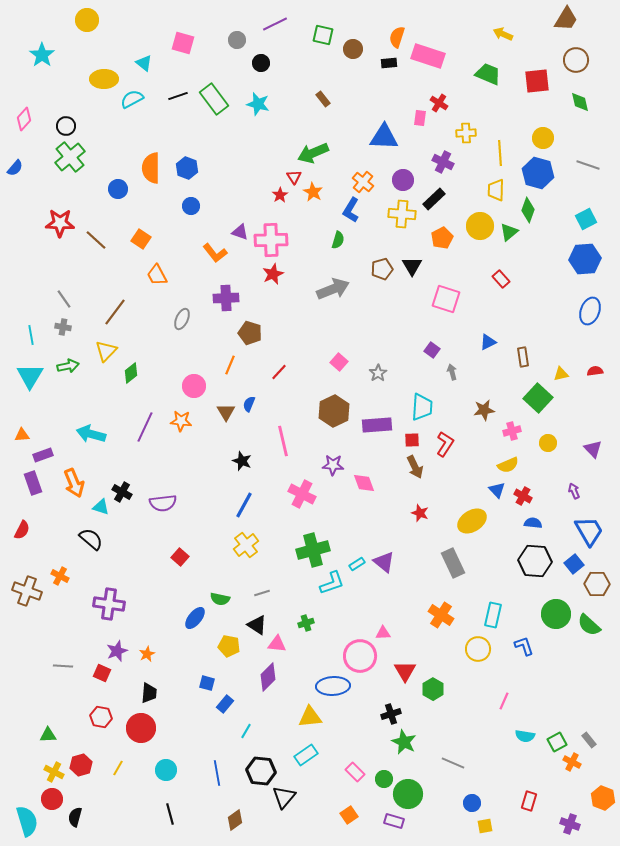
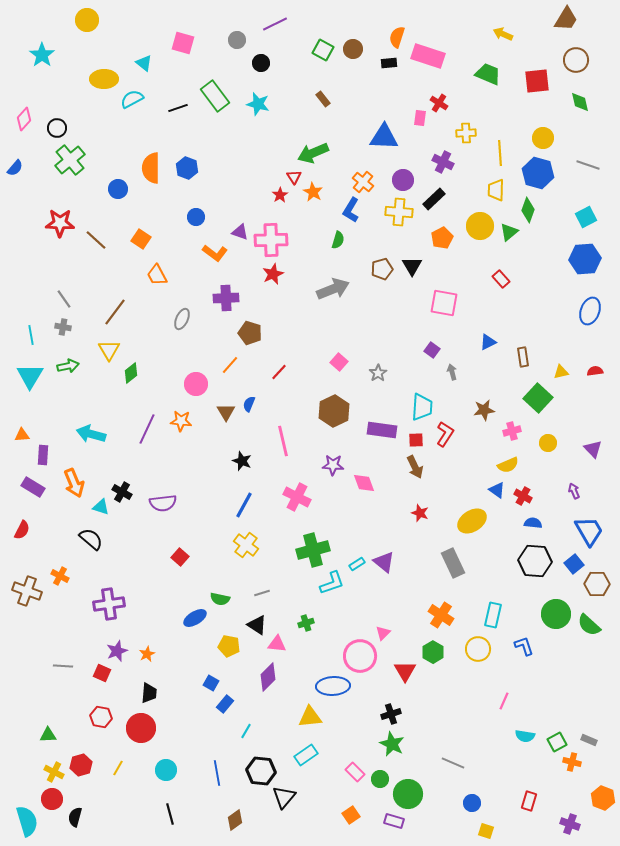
green square at (323, 35): moved 15 px down; rotated 15 degrees clockwise
black line at (178, 96): moved 12 px down
green rectangle at (214, 99): moved 1 px right, 3 px up
black circle at (66, 126): moved 9 px left, 2 px down
green cross at (70, 157): moved 3 px down
blue circle at (191, 206): moved 5 px right, 11 px down
yellow cross at (402, 214): moved 3 px left, 2 px up
cyan square at (586, 219): moved 2 px up
orange L-shape at (215, 253): rotated 15 degrees counterclockwise
pink square at (446, 299): moved 2 px left, 4 px down; rotated 8 degrees counterclockwise
yellow triangle at (106, 351): moved 3 px right, 1 px up; rotated 15 degrees counterclockwise
orange line at (230, 365): rotated 18 degrees clockwise
yellow triangle at (561, 374): moved 2 px up
pink circle at (194, 386): moved 2 px right, 2 px up
purple rectangle at (377, 425): moved 5 px right, 5 px down; rotated 12 degrees clockwise
purple line at (145, 427): moved 2 px right, 2 px down
red square at (412, 440): moved 4 px right
red L-shape at (445, 444): moved 10 px up
purple rectangle at (43, 455): rotated 66 degrees counterclockwise
purple rectangle at (33, 483): moved 4 px down; rotated 40 degrees counterclockwise
blue triangle at (497, 490): rotated 12 degrees counterclockwise
pink cross at (302, 494): moved 5 px left, 3 px down
yellow cross at (246, 545): rotated 15 degrees counterclockwise
purple cross at (109, 604): rotated 16 degrees counterclockwise
blue ellipse at (195, 618): rotated 20 degrees clockwise
pink triangle at (383, 633): rotated 42 degrees counterclockwise
blue square at (207, 683): moved 4 px right; rotated 14 degrees clockwise
green hexagon at (433, 689): moved 37 px up
gray rectangle at (589, 740): rotated 28 degrees counterclockwise
green star at (404, 742): moved 12 px left, 2 px down
orange cross at (572, 762): rotated 12 degrees counterclockwise
green circle at (384, 779): moved 4 px left
orange square at (349, 815): moved 2 px right
yellow square at (485, 826): moved 1 px right, 5 px down; rotated 28 degrees clockwise
